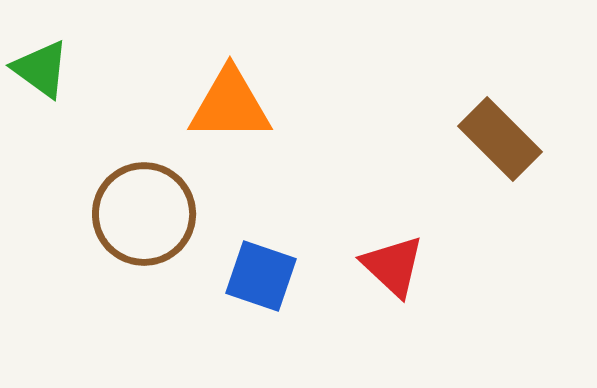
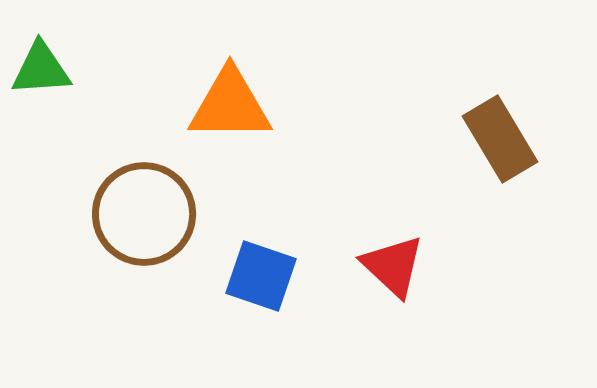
green triangle: rotated 40 degrees counterclockwise
brown rectangle: rotated 14 degrees clockwise
